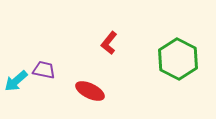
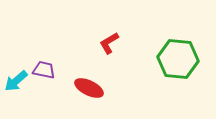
red L-shape: rotated 20 degrees clockwise
green hexagon: rotated 21 degrees counterclockwise
red ellipse: moved 1 px left, 3 px up
